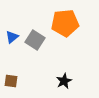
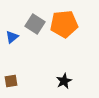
orange pentagon: moved 1 px left, 1 px down
gray square: moved 16 px up
brown square: rotated 16 degrees counterclockwise
